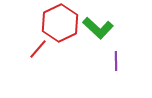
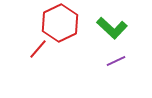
green L-shape: moved 14 px right
purple line: rotated 66 degrees clockwise
